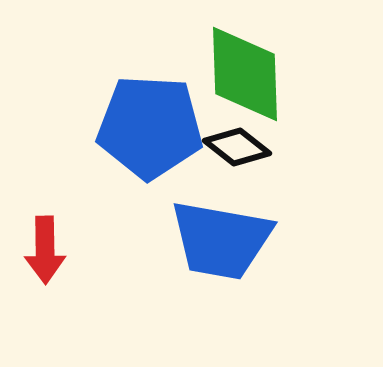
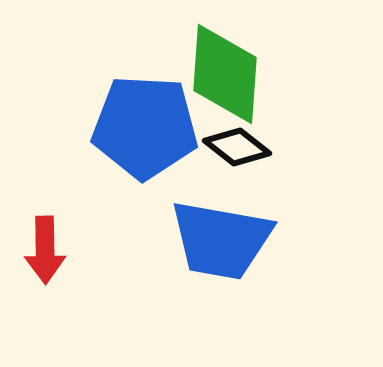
green diamond: moved 20 px left; rotated 6 degrees clockwise
blue pentagon: moved 5 px left
